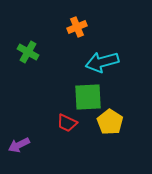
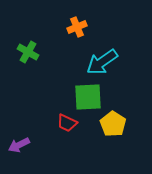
cyan arrow: rotated 20 degrees counterclockwise
yellow pentagon: moved 3 px right, 2 px down
